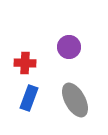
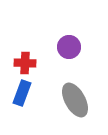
blue rectangle: moved 7 px left, 5 px up
